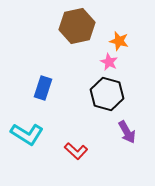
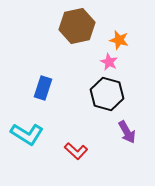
orange star: moved 1 px up
